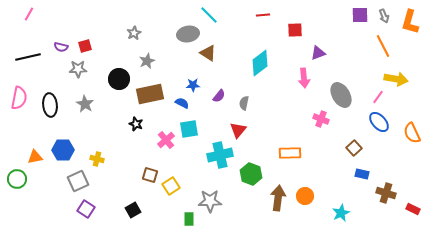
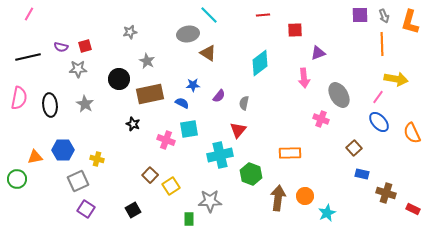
gray star at (134, 33): moved 4 px left, 1 px up; rotated 16 degrees clockwise
orange line at (383, 46): moved 1 px left, 2 px up; rotated 25 degrees clockwise
gray star at (147, 61): rotated 21 degrees counterclockwise
gray ellipse at (341, 95): moved 2 px left
black star at (136, 124): moved 3 px left
pink cross at (166, 140): rotated 30 degrees counterclockwise
brown square at (150, 175): rotated 28 degrees clockwise
cyan star at (341, 213): moved 14 px left
